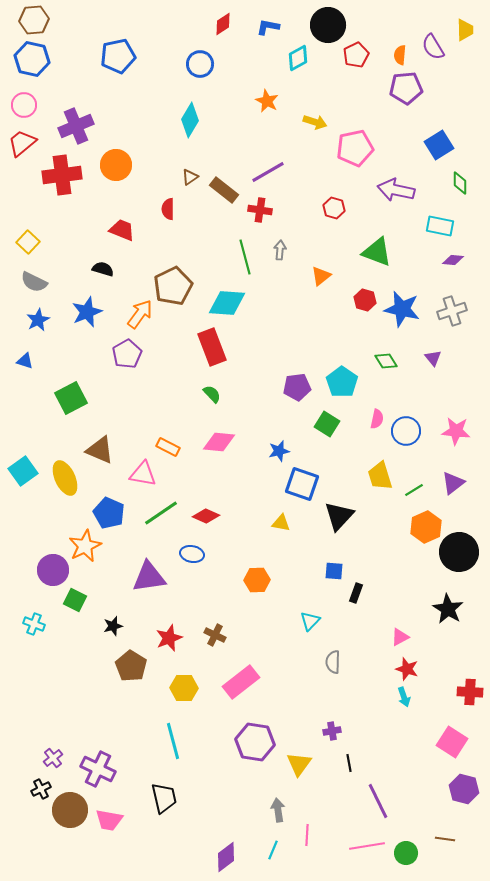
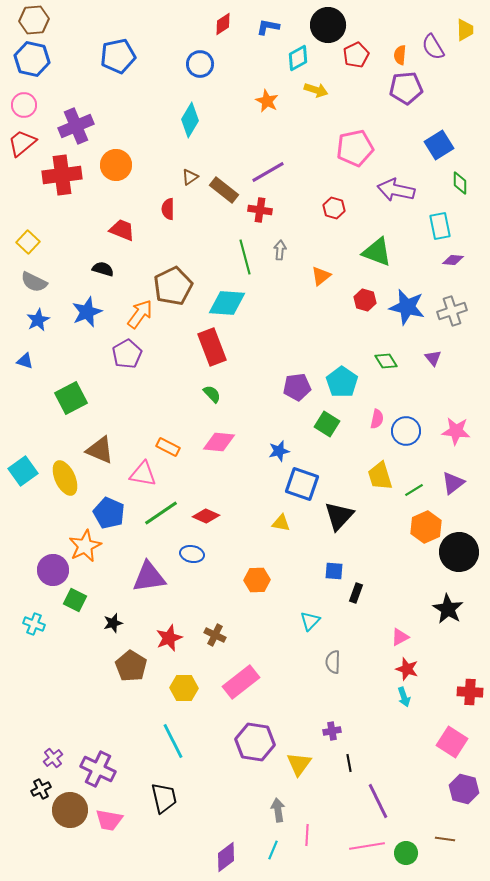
yellow arrow at (315, 122): moved 1 px right, 32 px up
cyan rectangle at (440, 226): rotated 68 degrees clockwise
blue star at (402, 309): moved 5 px right, 2 px up
black star at (113, 626): moved 3 px up
cyan line at (173, 741): rotated 12 degrees counterclockwise
